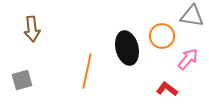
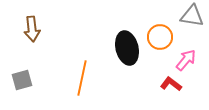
orange circle: moved 2 px left, 1 px down
pink arrow: moved 2 px left, 1 px down
orange line: moved 5 px left, 7 px down
red L-shape: moved 4 px right, 5 px up
